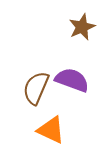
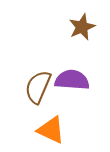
purple semicircle: rotated 16 degrees counterclockwise
brown semicircle: moved 2 px right, 1 px up
